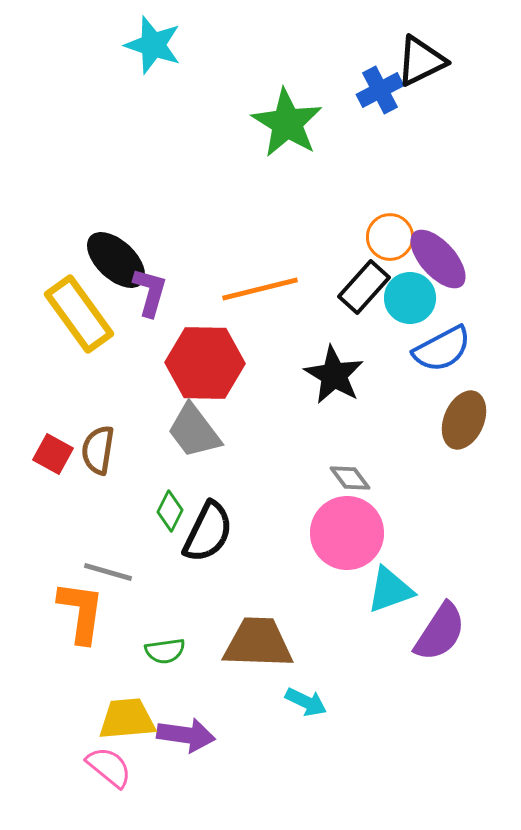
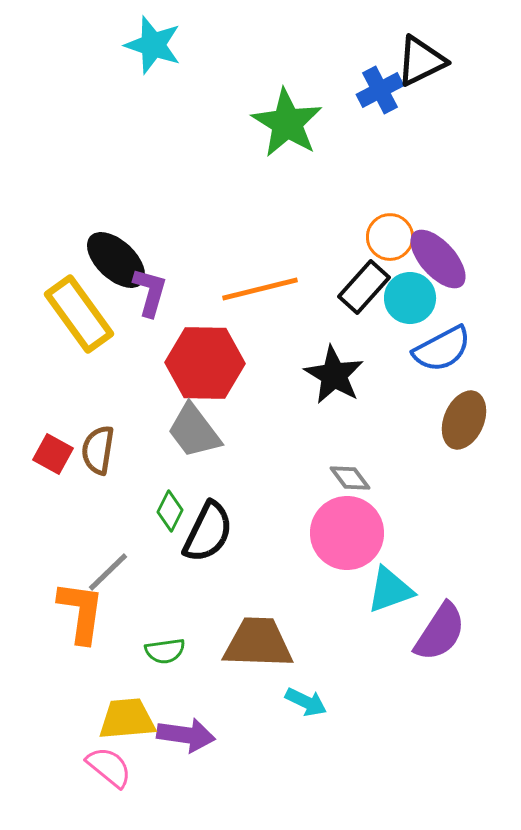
gray line: rotated 60 degrees counterclockwise
